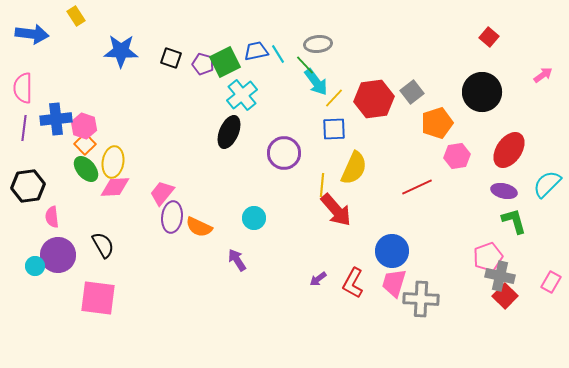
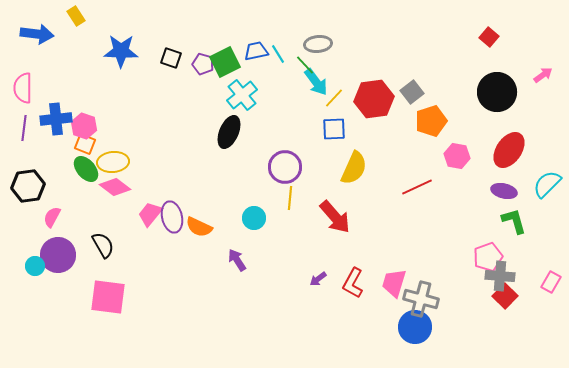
blue arrow at (32, 34): moved 5 px right
black circle at (482, 92): moved 15 px right
orange pentagon at (437, 123): moved 6 px left, 2 px up
orange square at (85, 144): rotated 25 degrees counterclockwise
purple circle at (284, 153): moved 1 px right, 14 px down
pink hexagon at (457, 156): rotated 20 degrees clockwise
yellow ellipse at (113, 162): rotated 76 degrees clockwise
yellow line at (322, 185): moved 32 px left, 13 px down
pink diamond at (115, 187): rotated 40 degrees clockwise
pink trapezoid at (162, 193): moved 12 px left, 21 px down
red arrow at (336, 210): moved 1 px left, 7 px down
pink semicircle at (52, 217): rotated 35 degrees clockwise
purple ellipse at (172, 217): rotated 20 degrees counterclockwise
blue circle at (392, 251): moved 23 px right, 76 px down
gray cross at (500, 276): rotated 8 degrees counterclockwise
pink square at (98, 298): moved 10 px right, 1 px up
gray cross at (421, 299): rotated 12 degrees clockwise
